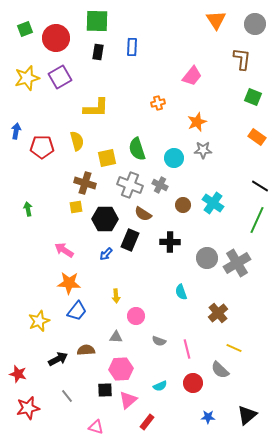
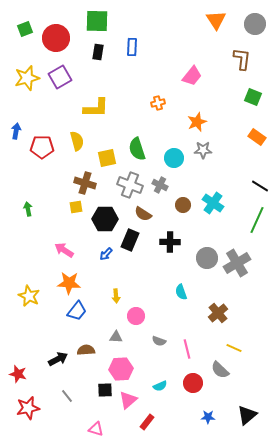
yellow star at (39, 321): moved 10 px left, 25 px up; rotated 25 degrees counterclockwise
pink triangle at (96, 427): moved 2 px down
